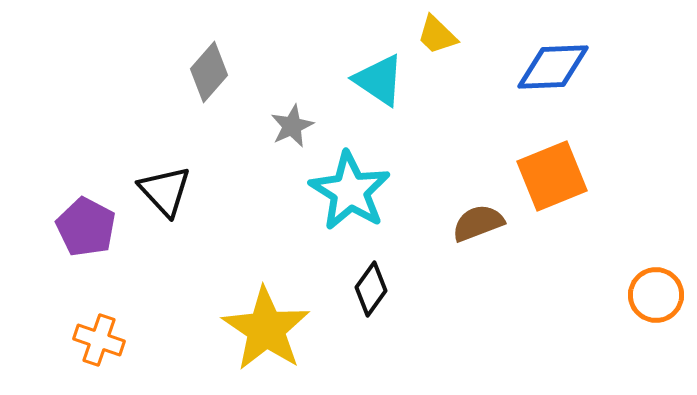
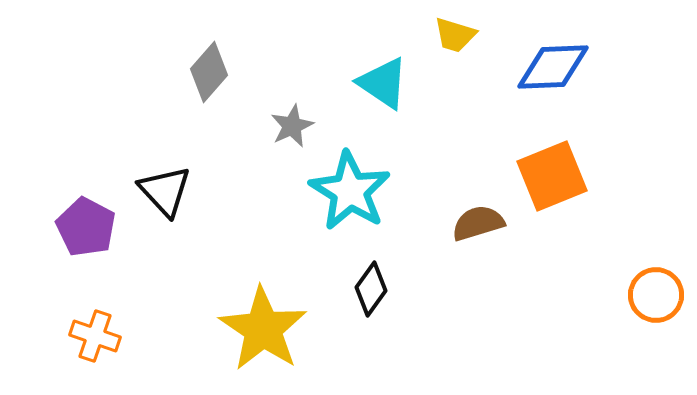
yellow trapezoid: moved 18 px right; rotated 27 degrees counterclockwise
cyan triangle: moved 4 px right, 3 px down
brown semicircle: rotated 4 degrees clockwise
yellow star: moved 3 px left
orange cross: moved 4 px left, 4 px up
